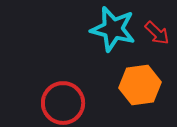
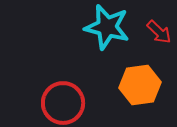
cyan star: moved 6 px left, 2 px up
red arrow: moved 2 px right, 1 px up
